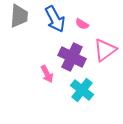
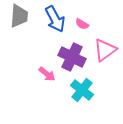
pink arrow: rotated 24 degrees counterclockwise
